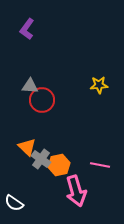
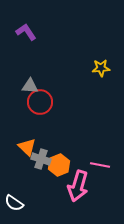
purple L-shape: moved 1 px left, 3 px down; rotated 110 degrees clockwise
yellow star: moved 2 px right, 17 px up
red circle: moved 2 px left, 2 px down
gray cross: rotated 18 degrees counterclockwise
orange hexagon: rotated 10 degrees counterclockwise
pink arrow: moved 2 px right, 5 px up; rotated 32 degrees clockwise
